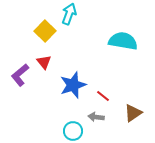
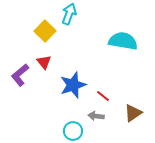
gray arrow: moved 1 px up
